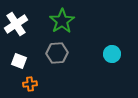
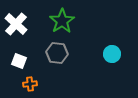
white cross: rotated 15 degrees counterclockwise
gray hexagon: rotated 10 degrees clockwise
